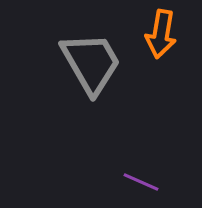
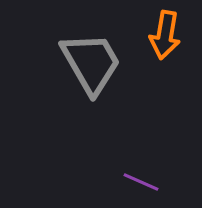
orange arrow: moved 4 px right, 1 px down
